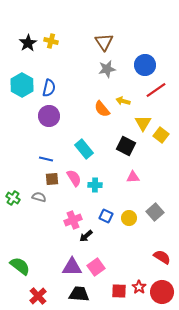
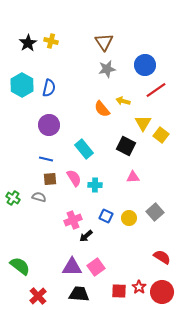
purple circle: moved 9 px down
brown square: moved 2 px left
